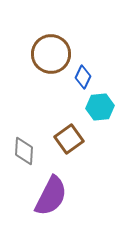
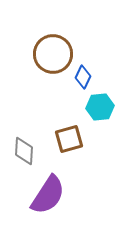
brown circle: moved 2 px right
brown square: rotated 20 degrees clockwise
purple semicircle: moved 3 px left, 1 px up; rotated 6 degrees clockwise
